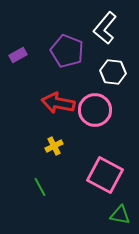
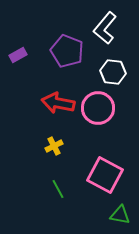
pink circle: moved 3 px right, 2 px up
green line: moved 18 px right, 2 px down
